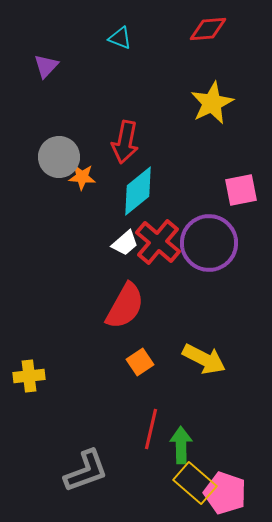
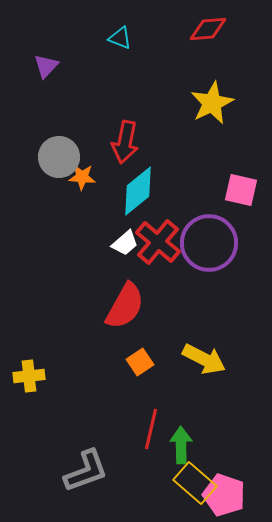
pink square: rotated 24 degrees clockwise
pink pentagon: moved 1 px left, 2 px down
